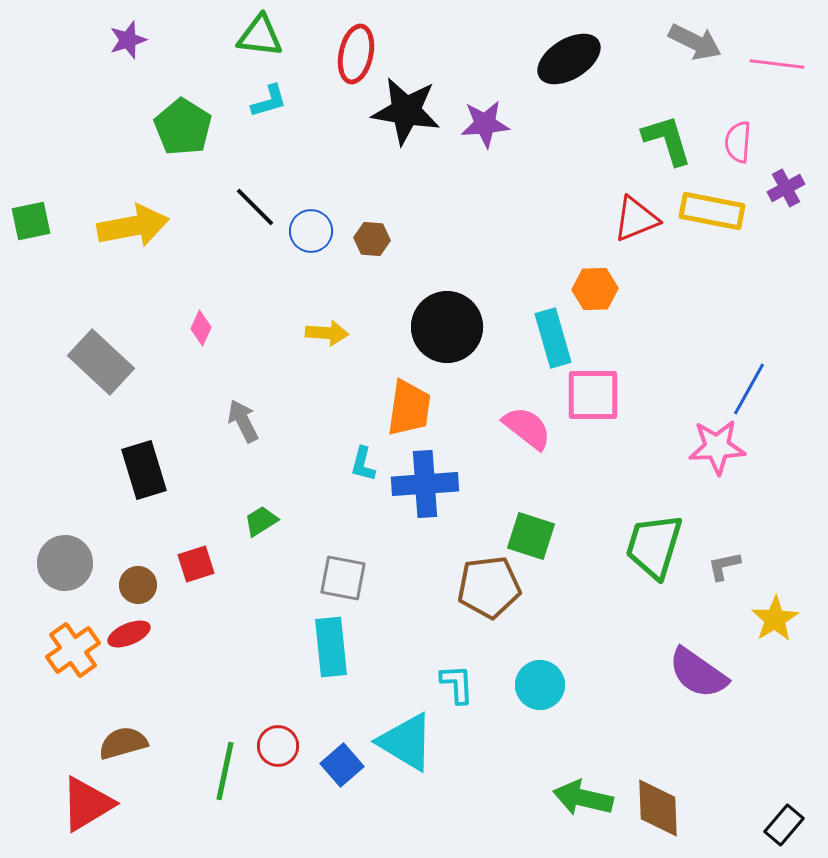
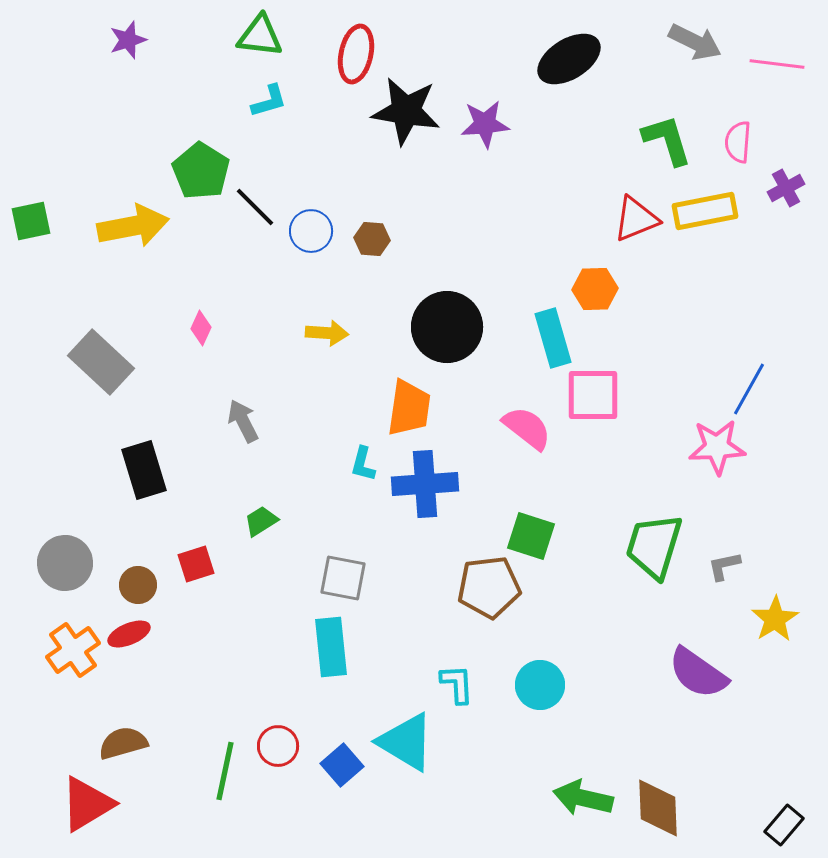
green pentagon at (183, 127): moved 18 px right, 44 px down
yellow rectangle at (712, 211): moved 7 px left; rotated 22 degrees counterclockwise
